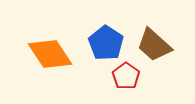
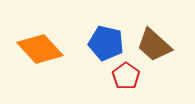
blue pentagon: rotated 20 degrees counterclockwise
orange diamond: moved 10 px left, 5 px up; rotated 9 degrees counterclockwise
